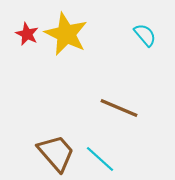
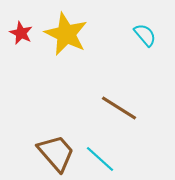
red star: moved 6 px left, 1 px up
brown line: rotated 9 degrees clockwise
